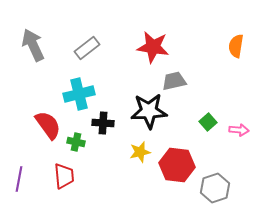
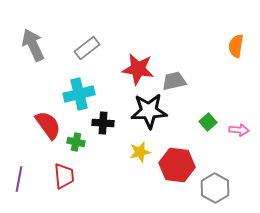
red star: moved 15 px left, 22 px down
gray hexagon: rotated 12 degrees counterclockwise
